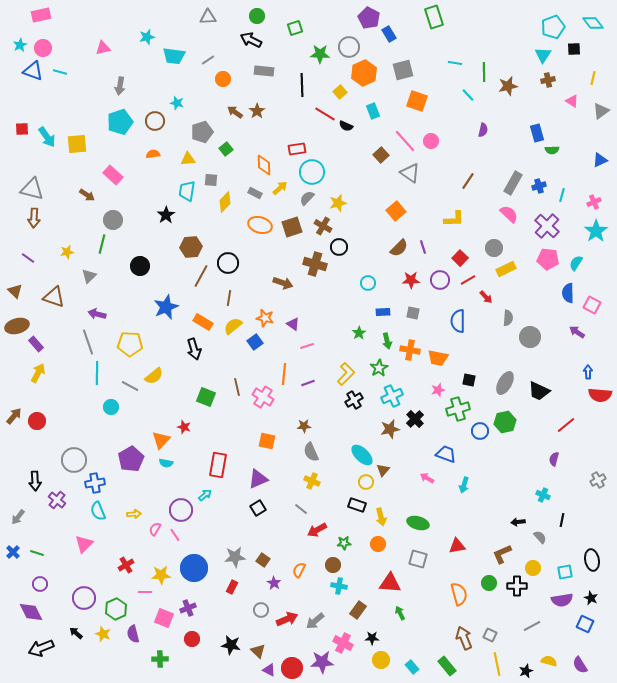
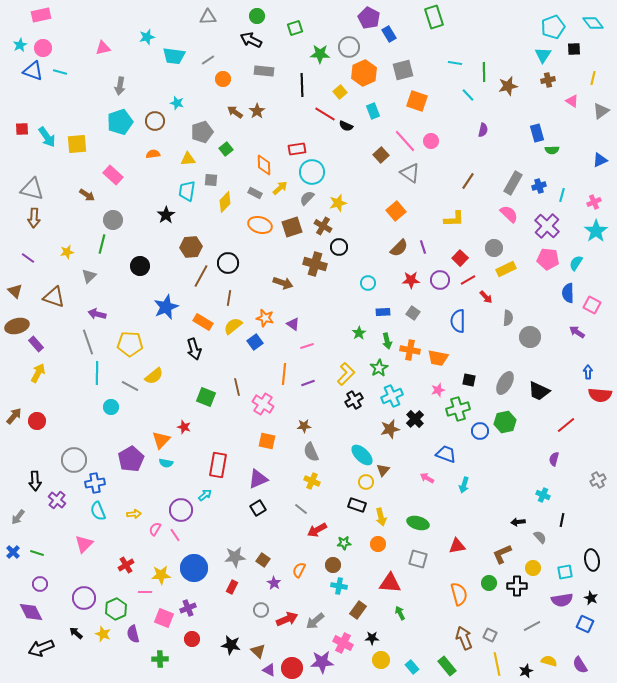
gray square at (413, 313): rotated 24 degrees clockwise
pink cross at (263, 397): moved 7 px down
